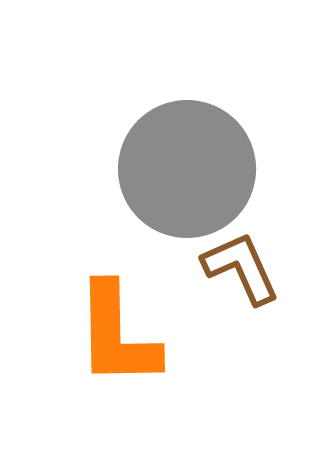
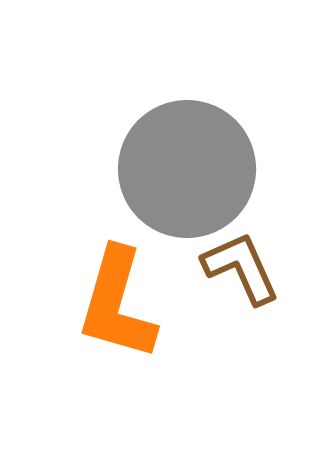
orange L-shape: moved 31 px up; rotated 17 degrees clockwise
